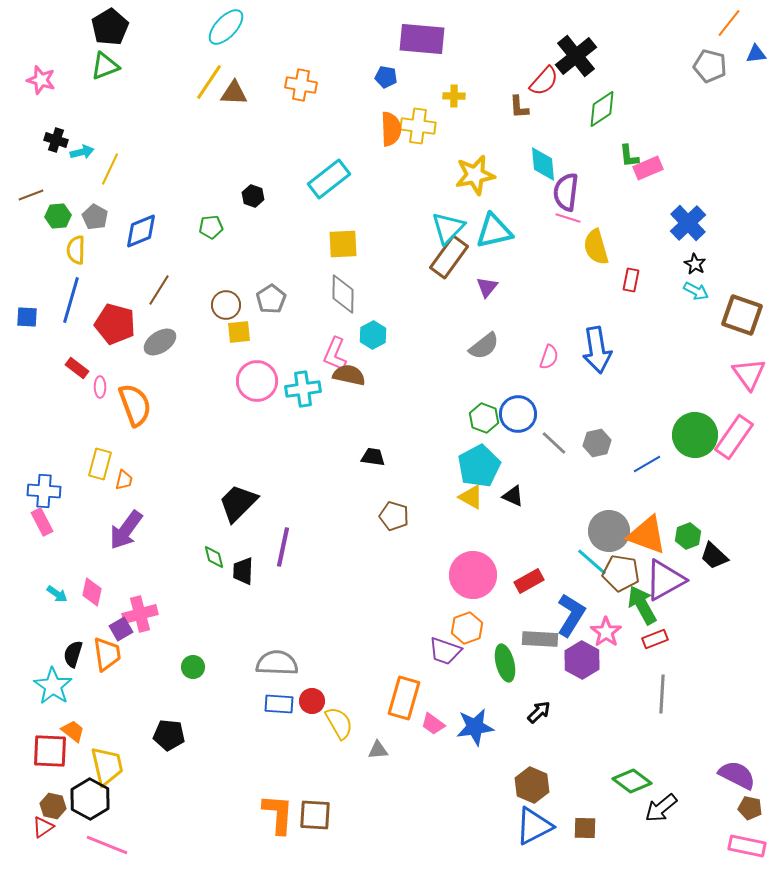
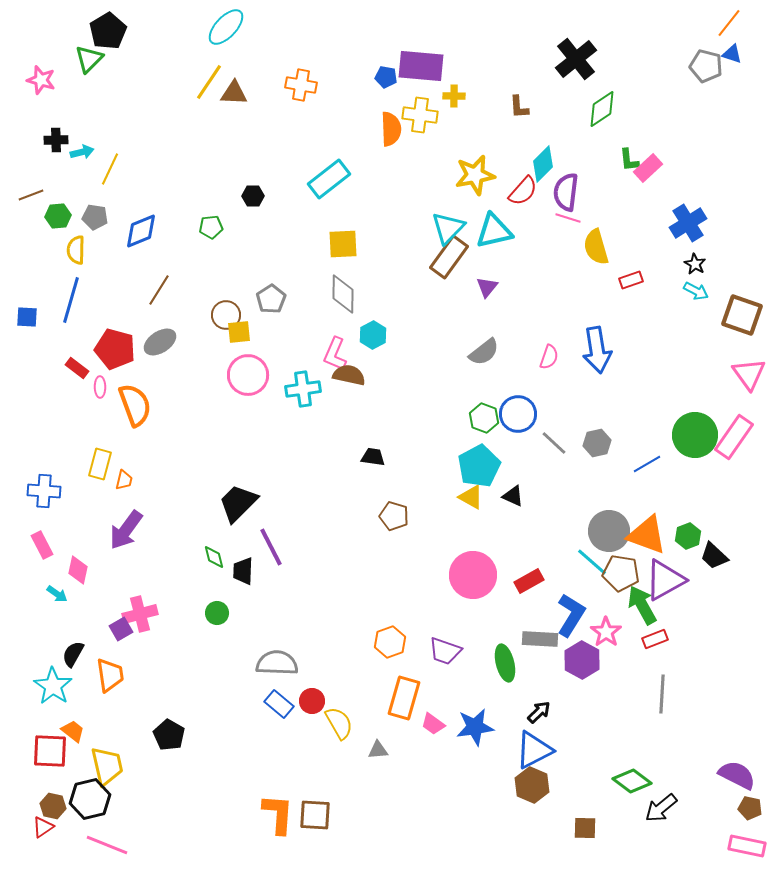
black pentagon at (110, 27): moved 2 px left, 4 px down
purple rectangle at (422, 39): moved 1 px left, 27 px down
blue triangle at (756, 54): moved 24 px left; rotated 25 degrees clockwise
black cross at (576, 56): moved 3 px down
green triangle at (105, 66): moved 16 px left, 7 px up; rotated 24 degrees counterclockwise
gray pentagon at (710, 66): moved 4 px left
red semicircle at (544, 81): moved 21 px left, 110 px down
yellow cross at (418, 126): moved 2 px right, 11 px up
black cross at (56, 140): rotated 20 degrees counterclockwise
green L-shape at (629, 156): moved 4 px down
cyan diamond at (543, 164): rotated 51 degrees clockwise
pink rectangle at (648, 168): rotated 20 degrees counterclockwise
black hexagon at (253, 196): rotated 20 degrees counterclockwise
gray pentagon at (95, 217): rotated 20 degrees counterclockwise
blue cross at (688, 223): rotated 12 degrees clockwise
red rectangle at (631, 280): rotated 60 degrees clockwise
brown circle at (226, 305): moved 10 px down
red pentagon at (115, 324): moved 25 px down
gray semicircle at (484, 346): moved 6 px down
pink circle at (257, 381): moved 9 px left, 6 px up
pink rectangle at (42, 522): moved 23 px down
purple line at (283, 547): moved 12 px left; rotated 39 degrees counterclockwise
pink diamond at (92, 592): moved 14 px left, 22 px up
orange hexagon at (467, 628): moved 77 px left, 14 px down
black semicircle at (73, 654): rotated 12 degrees clockwise
orange trapezoid at (107, 654): moved 3 px right, 21 px down
green circle at (193, 667): moved 24 px right, 54 px up
blue rectangle at (279, 704): rotated 36 degrees clockwise
black pentagon at (169, 735): rotated 24 degrees clockwise
black hexagon at (90, 799): rotated 18 degrees clockwise
blue triangle at (534, 826): moved 76 px up
